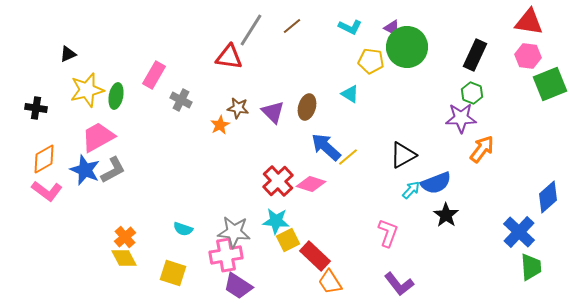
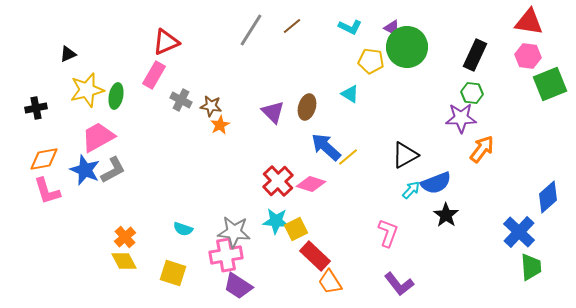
red triangle at (229, 57): moved 63 px left, 15 px up; rotated 32 degrees counterclockwise
green hexagon at (472, 93): rotated 15 degrees counterclockwise
black cross at (36, 108): rotated 20 degrees counterclockwise
brown star at (238, 108): moved 27 px left, 2 px up
black triangle at (403, 155): moved 2 px right
orange diamond at (44, 159): rotated 20 degrees clockwise
pink L-shape at (47, 191): rotated 36 degrees clockwise
yellow square at (288, 240): moved 8 px right, 11 px up
yellow diamond at (124, 258): moved 3 px down
